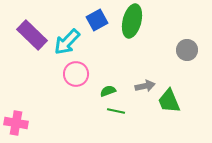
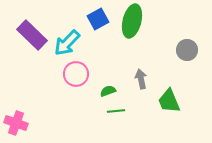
blue square: moved 1 px right, 1 px up
cyan arrow: moved 1 px down
gray arrow: moved 4 px left, 7 px up; rotated 90 degrees counterclockwise
green line: rotated 18 degrees counterclockwise
pink cross: rotated 10 degrees clockwise
